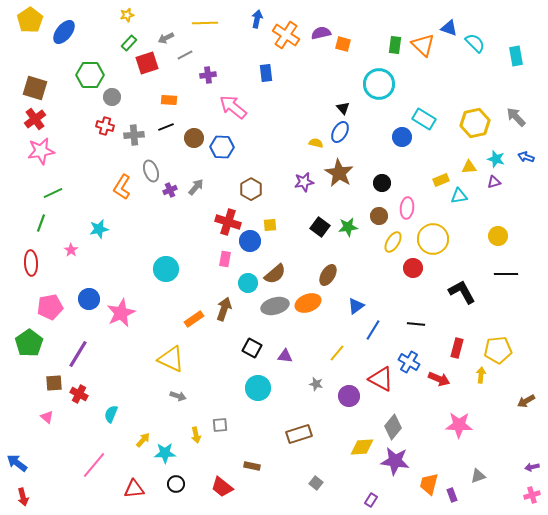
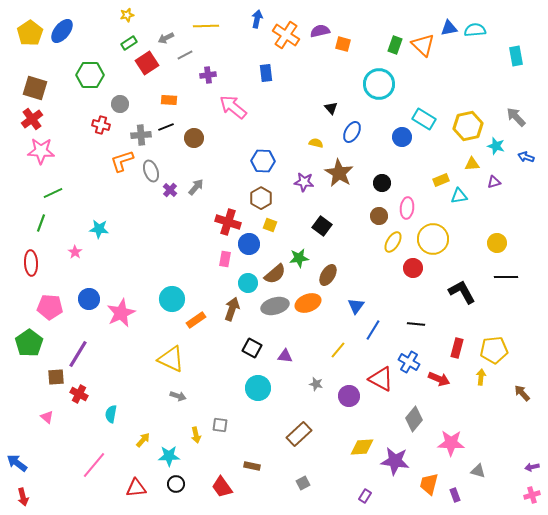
yellow pentagon at (30, 20): moved 13 px down
yellow line at (205, 23): moved 1 px right, 3 px down
blue triangle at (449, 28): rotated 30 degrees counterclockwise
blue ellipse at (64, 32): moved 2 px left, 1 px up
purple semicircle at (321, 33): moved 1 px left, 2 px up
green rectangle at (129, 43): rotated 14 degrees clockwise
cyan semicircle at (475, 43): moved 13 px up; rotated 50 degrees counterclockwise
green rectangle at (395, 45): rotated 12 degrees clockwise
red square at (147, 63): rotated 15 degrees counterclockwise
gray circle at (112, 97): moved 8 px right, 7 px down
black triangle at (343, 108): moved 12 px left
red cross at (35, 119): moved 3 px left
yellow hexagon at (475, 123): moved 7 px left, 3 px down
red cross at (105, 126): moved 4 px left, 1 px up
blue ellipse at (340, 132): moved 12 px right
gray cross at (134, 135): moved 7 px right
blue hexagon at (222, 147): moved 41 px right, 14 px down
pink star at (41, 151): rotated 12 degrees clockwise
cyan star at (496, 159): moved 13 px up
yellow triangle at (469, 167): moved 3 px right, 3 px up
purple star at (304, 182): rotated 18 degrees clockwise
orange L-shape at (122, 187): moved 26 px up; rotated 40 degrees clockwise
brown hexagon at (251, 189): moved 10 px right, 9 px down
purple cross at (170, 190): rotated 24 degrees counterclockwise
yellow square at (270, 225): rotated 24 degrees clockwise
black square at (320, 227): moved 2 px right, 1 px up
green star at (348, 227): moved 49 px left, 31 px down
cyan star at (99, 229): rotated 18 degrees clockwise
yellow circle at (498, 236): moved 1 px left, 7 px down
blue circle at (250, 241): moved 1 px left, 3 px down
pink star at (71, 250): moved 4 px right, 2 px down
cyan circle at (166, 269): moved 6 px right, 30 px down
black line at (506, 274): moved 3 px down
blue triangle at (356, 306): rotated 18 degrees counterclockwise
pink pentagon at (50, 307): rotated 15 degrees clockwise
brown arrow at (224, 309): moved 8 px right
orange rectangle at (194, 319): moved 2 px right, 1 px down
yellow pentagon at (498, 350): moved 4 px left
yellow line at (337, 353): moved 1 px right, 3 px up
yellow arrow at (481, 375): moved 2 px down
brown square at (54, 383): moved 2 px right, 6 px up
brown arrow at (526, 401): moved 4 px left, 8 px up; rotated 78 degrees clockwise
cyan semicircle at (111, 414): rotated 12 degrees counterclockwise
gray square at (220, 425): rotated 14 degrees clockwise
pink star at (459, 425): moved 8 px left, 18 px down
gray diamond at (393, 427): moved 21 px right, 8 px up
brown rectangle at (299, 434): rotated 25 degrees counterclockwise
cyan star at (165, 453): moved 4 px right, 3 px down
gray triangle at (478, 476): moved 5 px up; rotated 35 degrees clockwise
gray square at (316, 483): moved 13 px left; rotated 24 degrees clockwise
red trapezoid at (222, 487): rotated 15 degrees clockwise
red triangle at (134, 489): moved 2 px right, 1 px up
purple rectangle at (452, 495): moved 3 px right
purple rectangle at (371, 500): moved 6 px left, 4 px up
